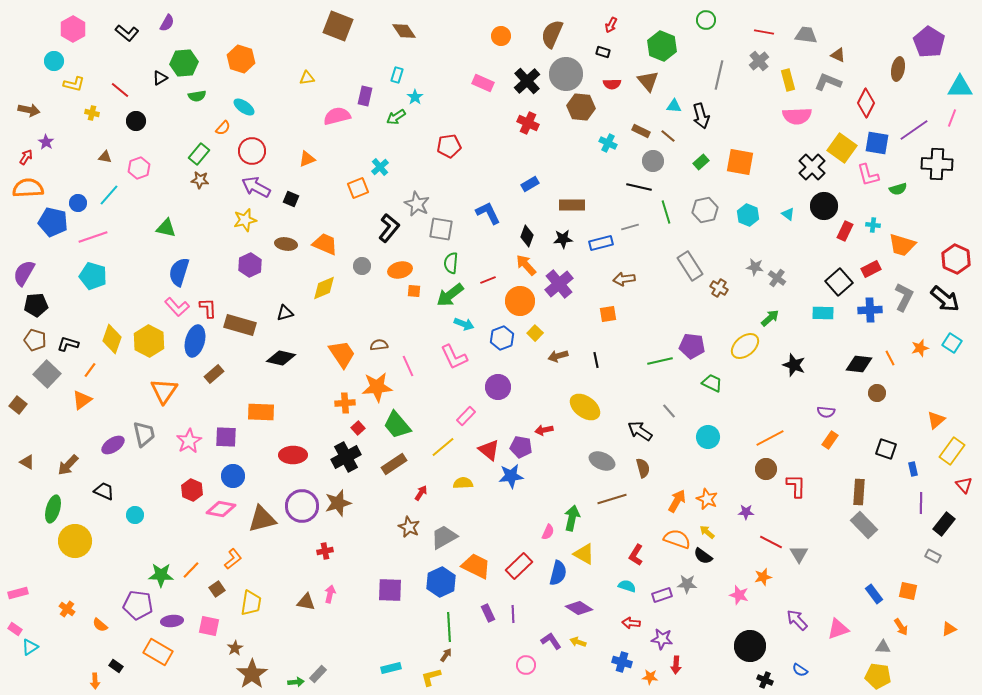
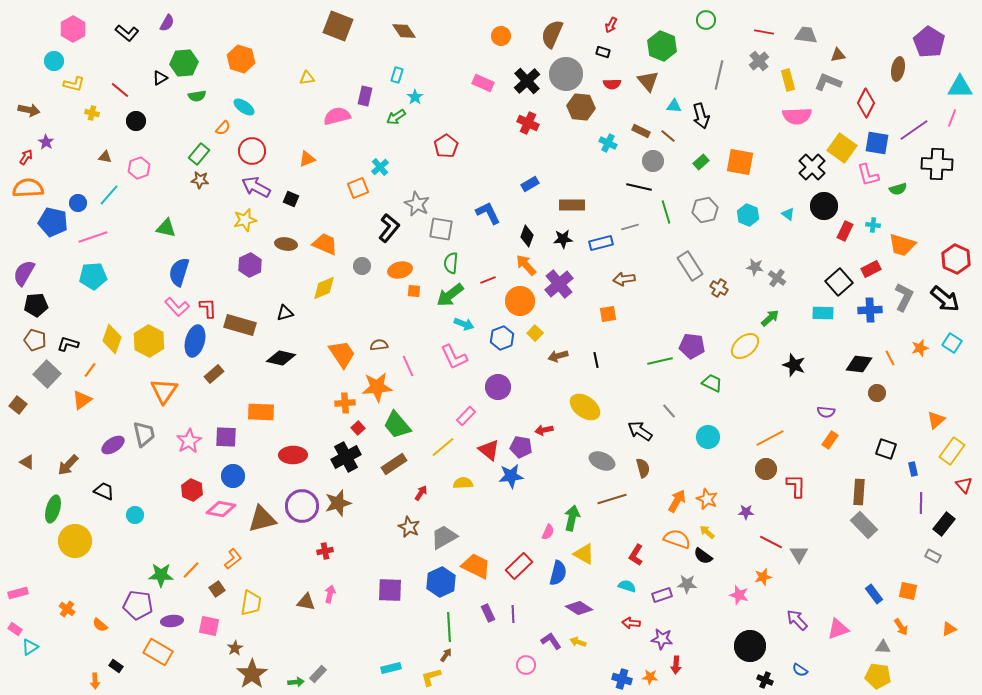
brown triangle at (838, 55): rotated 35 degrees counterclockwise
red pentagon at (449, 146): moved 3 px left; rotated 25 degrees counterclockwise
cyan pentagon at (93, 276): rotated 20 degrees counterclockwise
blue cross at (622, 662): moved 17 px down
